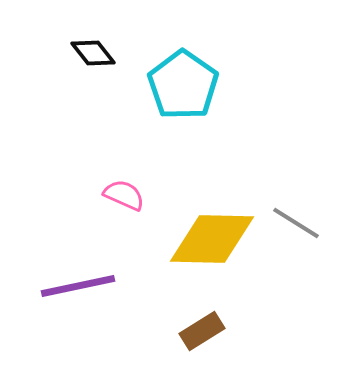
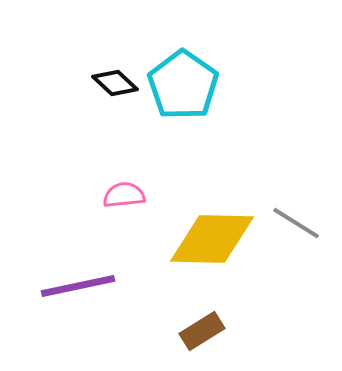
black diamond: moved 22 px right, 30 px down; rotated 9 degrees counterclockwise
pink semicircle: rotated 30 degrees counterclockwise
